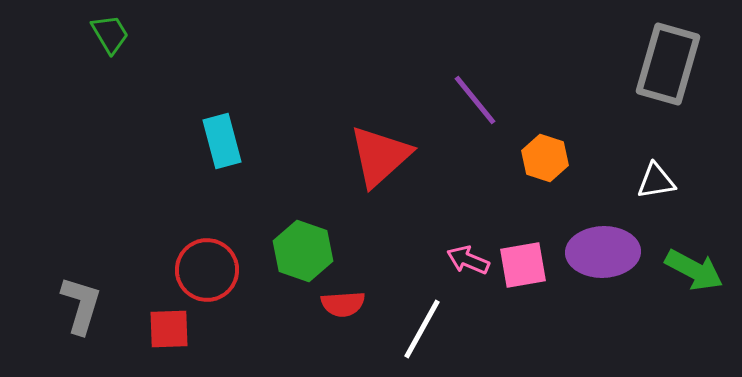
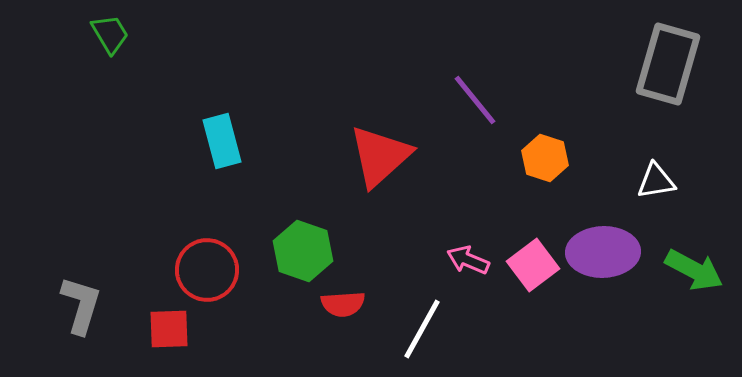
pink square: moved 10 px right; rotated 27 degrees counterclockwise
